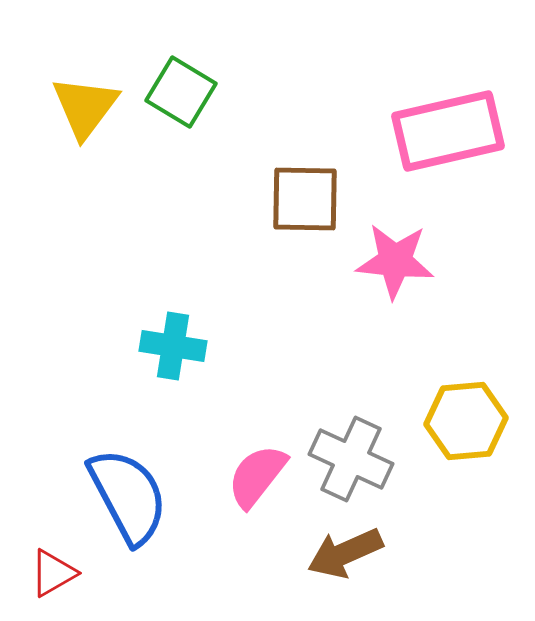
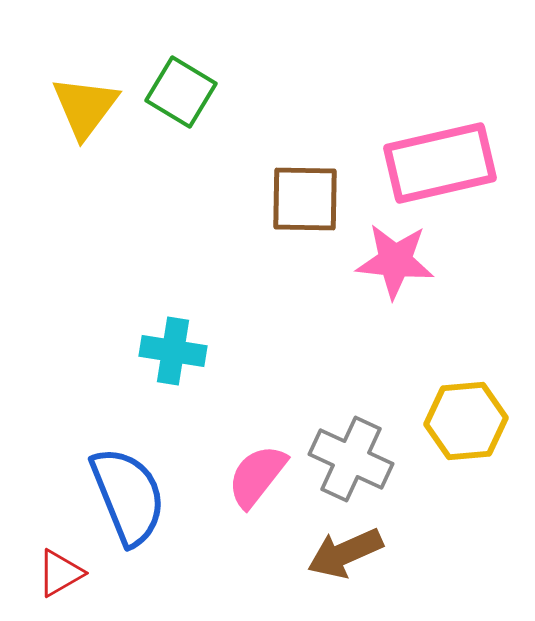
pink rectangle: moved 8 px left, 32 px down
cyan cross: moved 5 px down
blue semicircle: rotated 6 degrees clockwise
red triangle: moved 7 px right
